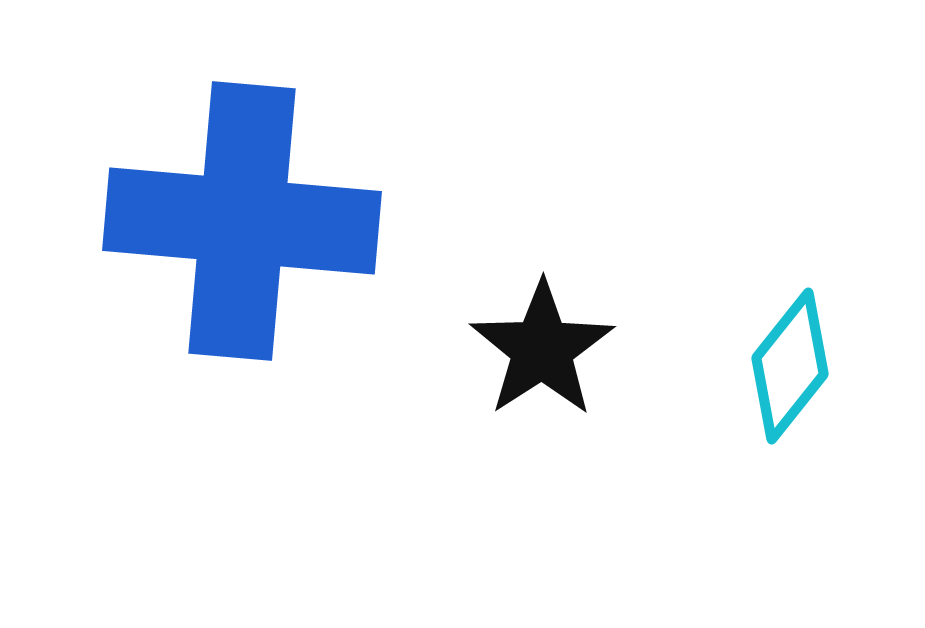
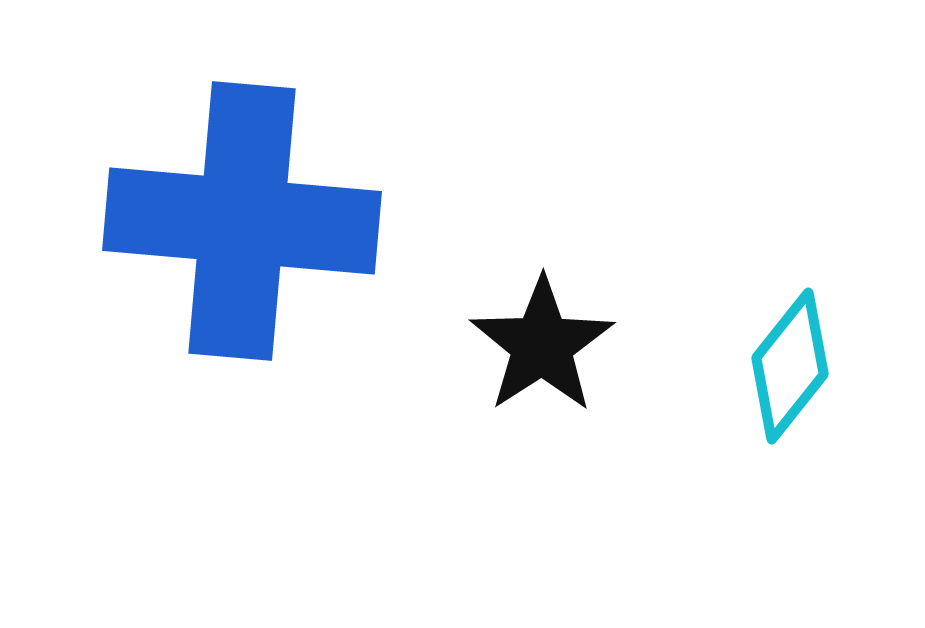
black star: moved 4 px up
